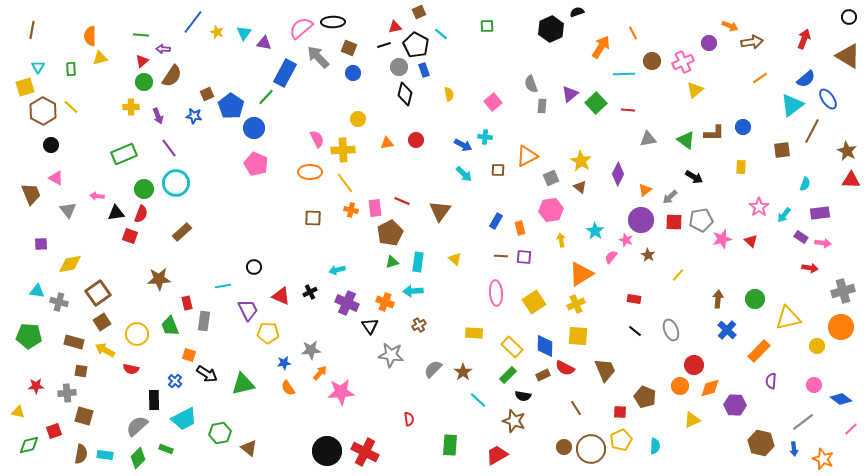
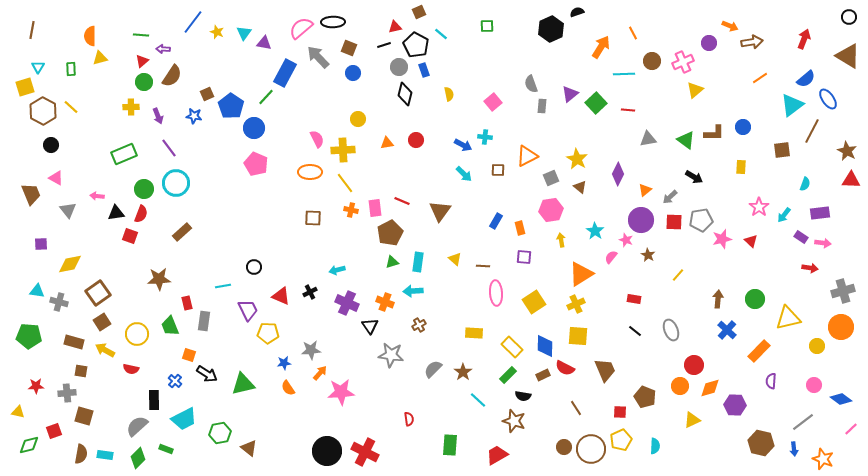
yellow star at (581, 161): moved 4 px left, 2 px up
brown line at (501, 256): moved 18 px left, 10 px down
